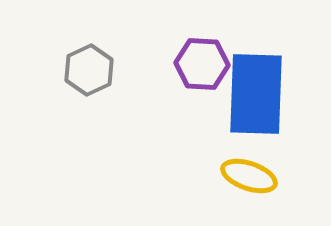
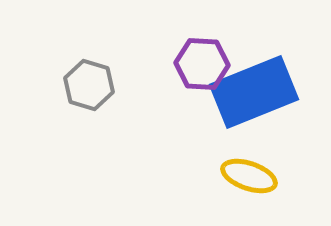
gray hexagon: moved 15 px down; rotated 18 degrees counterclockwise
blue rectangle: moved 2 px left, 2 px up; rotated 66 degrees clockwise
